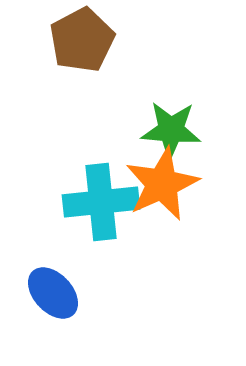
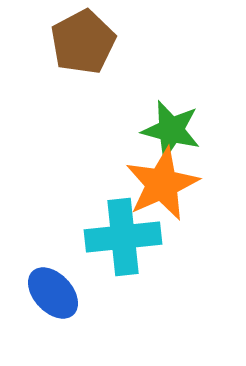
brown pentagon: moved 1 px right, 2 px down
green star: rotated 10 degrees clockwise
cyan cross: moved 22 px right, 35 px down
